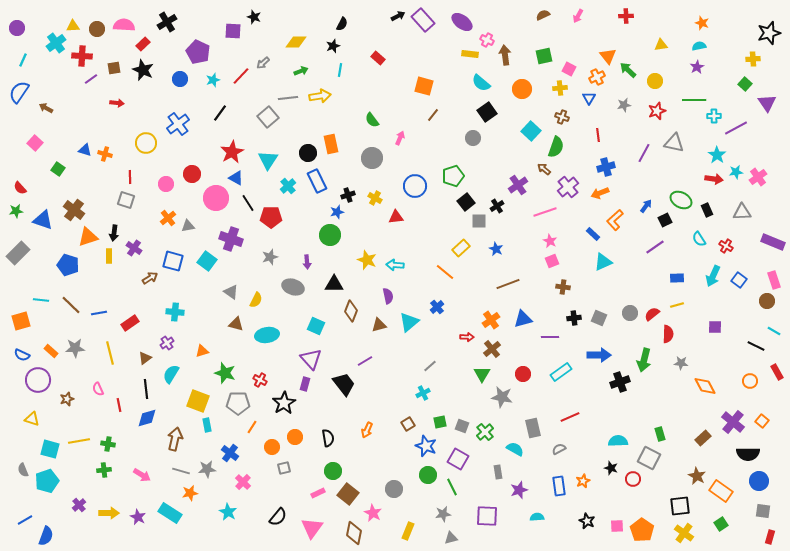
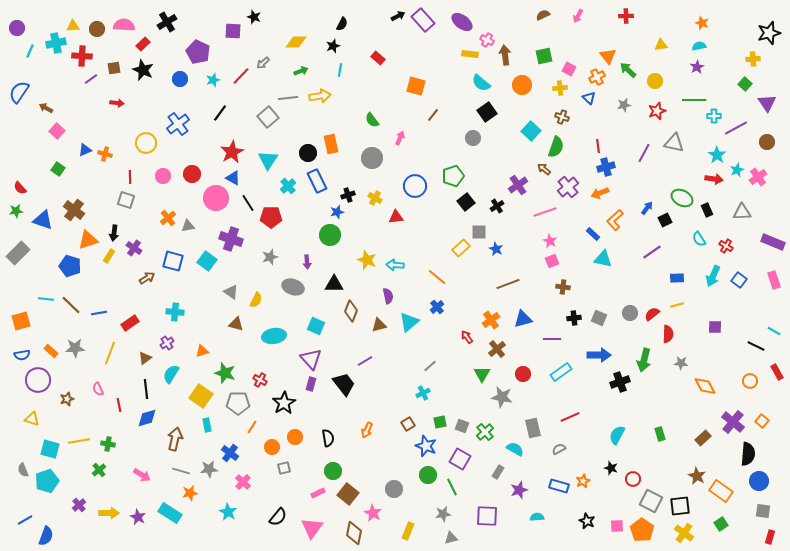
cyan cross at (56, 43): rotated 24 degrees clockwise
cyan line at (23, 60): moved 7 px right, 9 px up
orange square at (424, 86): moved 8 px left
orange circle at (522, 89): moved 4 px up
blue triangle at (589, 98): rotated 16 degrees counterclockwise
red line at (598, 135): moved 11 px down
pink square at (35, 143): moved 22 px right, 12 px up
blue triangle at (85, 150): rotated 40 degrees counterclockwise
cyan star at (736, 172): moved 1 px right, 2 px up; rotated 16 degrees counterclockwise
blue triangle at (236, 178): moved 3 px left
pink circle at (166, 184): moved 3 px left, 8 px up
green ellipse at (681, 200): moved 1 px right, 2 px up
blue arrow at (646, 206): moved 1 px right, 2 px down
gray square at (479, 221): moved 11 px down
orange triangle at (88, 237): moved 3 px down
purple line at (655, 247): moved 3 px left, 5 px down
yellow rectangle at (109, 256): rotated 32 degrees clockwise
cyan triangle at (603, 262): moved 3 px up; rotated 36 degrees clockwise
blue pentagon at (68, 265): moved 2 px right, 1 px down
orange line at (445, 272): moved 8 px left, 5 px down
brown arrow at (150, 278): moved 3 px left
cyan line at (41, 300): moved 5 px right, 1 px up
brown circle at (767, 301): moved 159 px up
cyan ellipse at (267, 335): moved 7 px right, 1 px down
red arrow at (467, 337): rotated 128 degrees counterclockwise
purple line at (550, 337): moved 2 px right, 2 px down
brown cross at (492, 349): moved 5 px right
yellow line at (110, 353): rotated 35 degrees clockwise
blue semicircle at (22, 355): rotated 35 degrees counterclockwise
purple rectangle at (305, 384): moved 6 px right
yellow square at (198, 401): moved 3 px right, 5 px up; rotated 15 degrees clockwise
cyan semicircle at (618, 441): moved 1 px left, 6 px up; rotated 60 degrees counterclockwise
black semicircle at (748, 454): rotated 85 degrees counterclockwise
gray square at (649, 458): moved 2 px right, 43 px down
purple square at (458, 459): moved 2 px right
gray star at (207, 469): moved 2 px right
green cross at (104, 470): moved 5 px left; rotated 32 degrees counterclockwise
gray rectangle at (498, 472): rotated 40 degrees clockwise
blue rectangle at (559, 486): rotated 66 degrees counterclockwise
